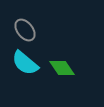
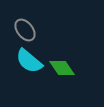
cyan semicircle: moved 4 px right, 2 px up
